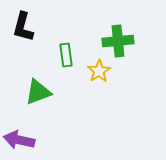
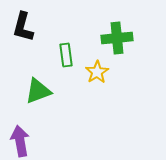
green cross: moved 1 px left, 3 px up
yellow star: moved 2 px left, 1 px down
green triangle: moved 1 px up
purple arrow: moved 1 px right, 1 px down; rotated 68 degrees clockwise
